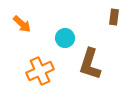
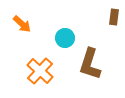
orange cross: rotated 24 degrees counterclockwise
